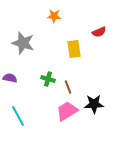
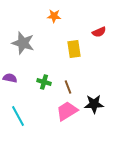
green cross: moved 4 px left, 3 px down
